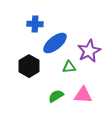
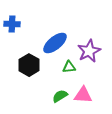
blue cross: moved 23 px left
black hexagon: moved 1 px up
green semicircle: moved 4 px right
